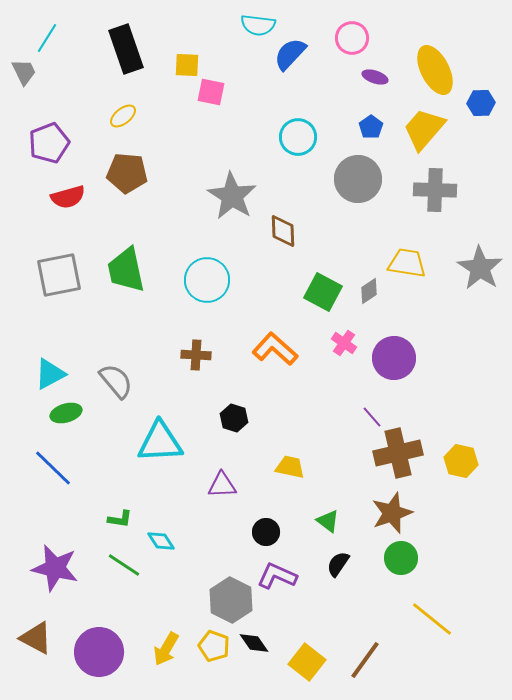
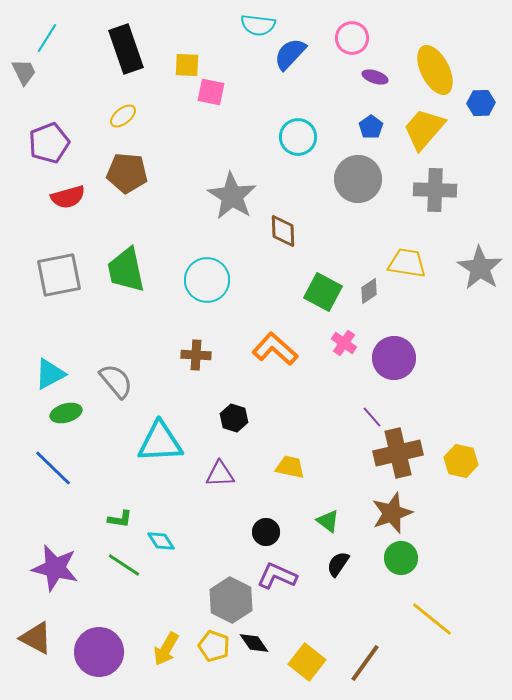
purple triangle at (222, 485): moved 2 px left, 11 px up
brown line at (365, 660): moved 3 px down
